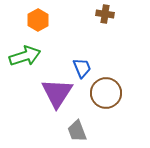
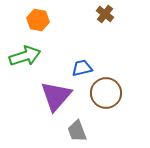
brown cross: rotated 30 degrees clockwise
orange hexagon: rotated 20 degrees counterclockwise
blue trapezoid: rotated 80 degrees counterclockwise
purple triangle: moved 1 px left, 3 px down; rotated 8 degrees clockwise
